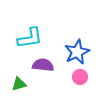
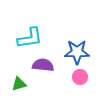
blue star: rotated 25 degrees clockwise
